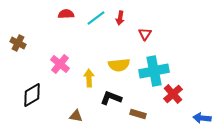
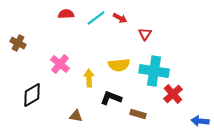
red arrow: rotated 72 degrees counterclockwise
cyan cross: rotated 20 degrees clockwise
blue arrow: moved 2 px left, 3 px down
